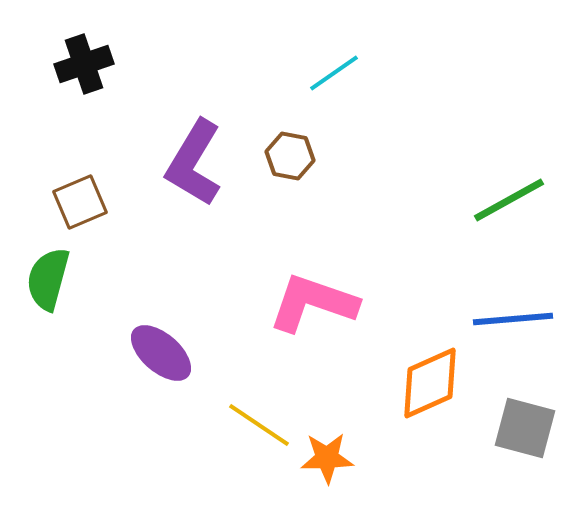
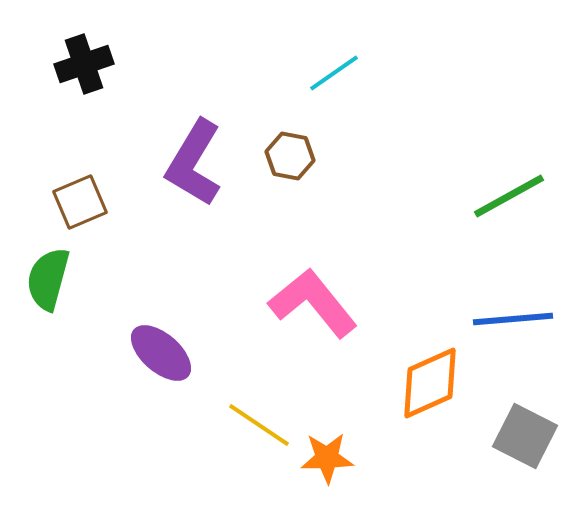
green line: moved 4 px up
pink L-shape: rotated 32 degrees clockwise
gray square: moved 8 px down; rotated 12 degrees clockwise
